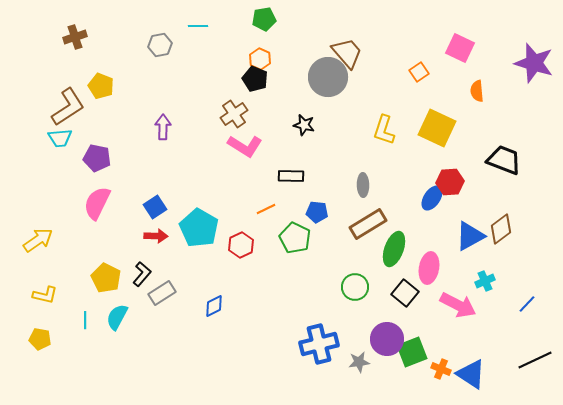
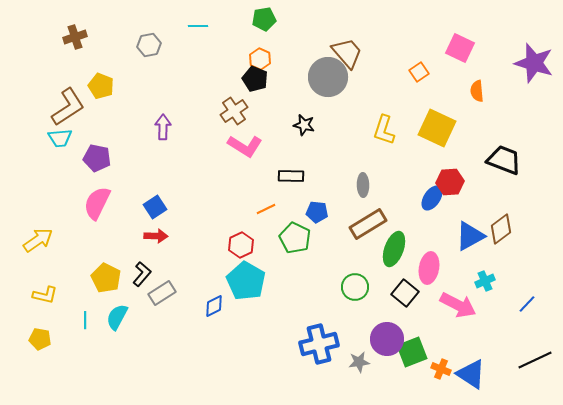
gray hexagon at (160, 45): moved 11 px left
brown cross at (234, 114): moved 3 px up
cyan pentagon at (199, 228): moved 47 px right, 53 px down
